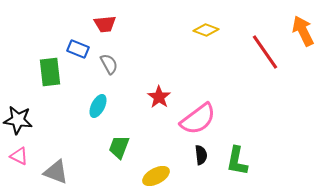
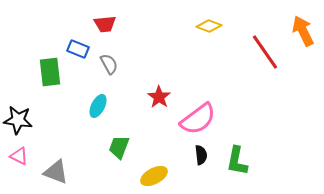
yellow diamond: moved 3 px right, 4 px up
yellow ellipse: moved 2 px left
